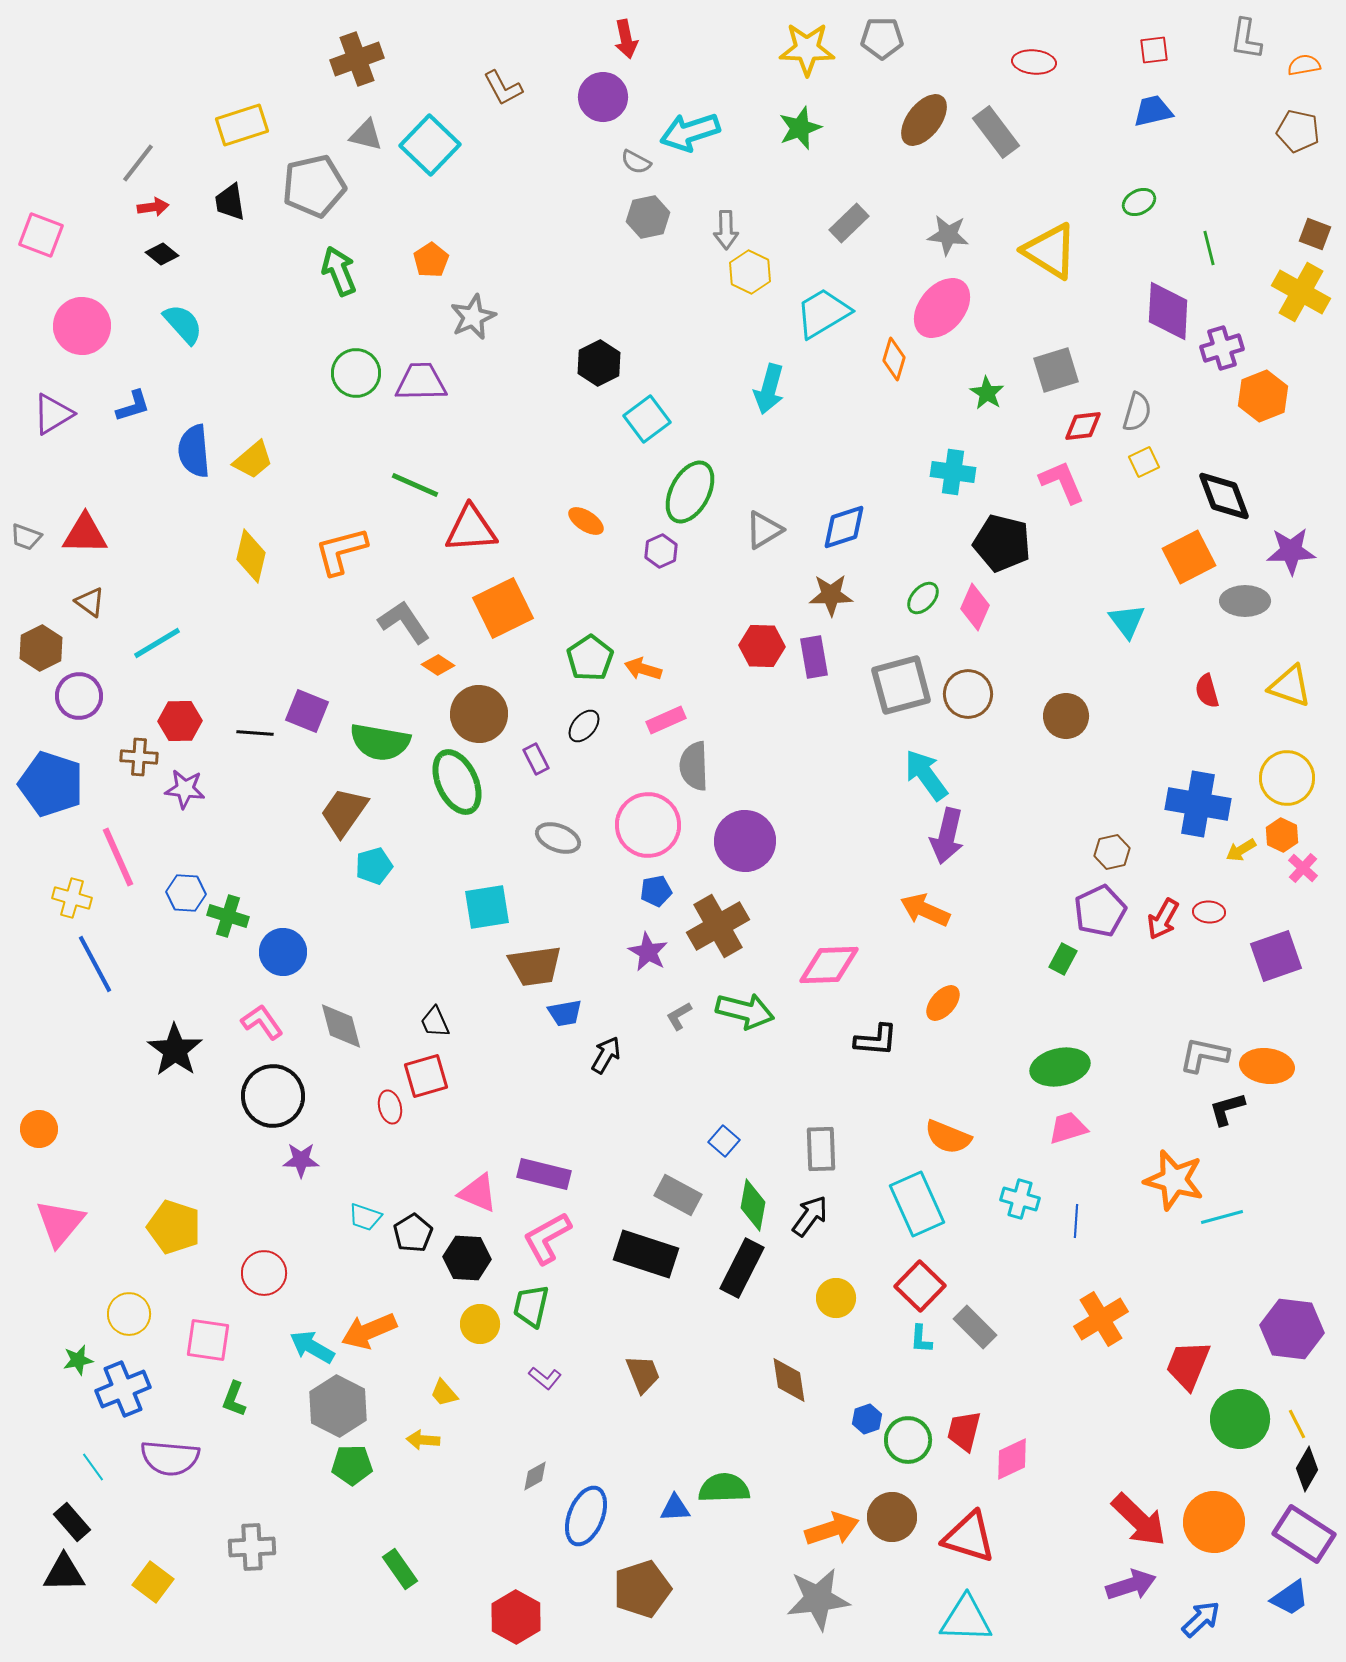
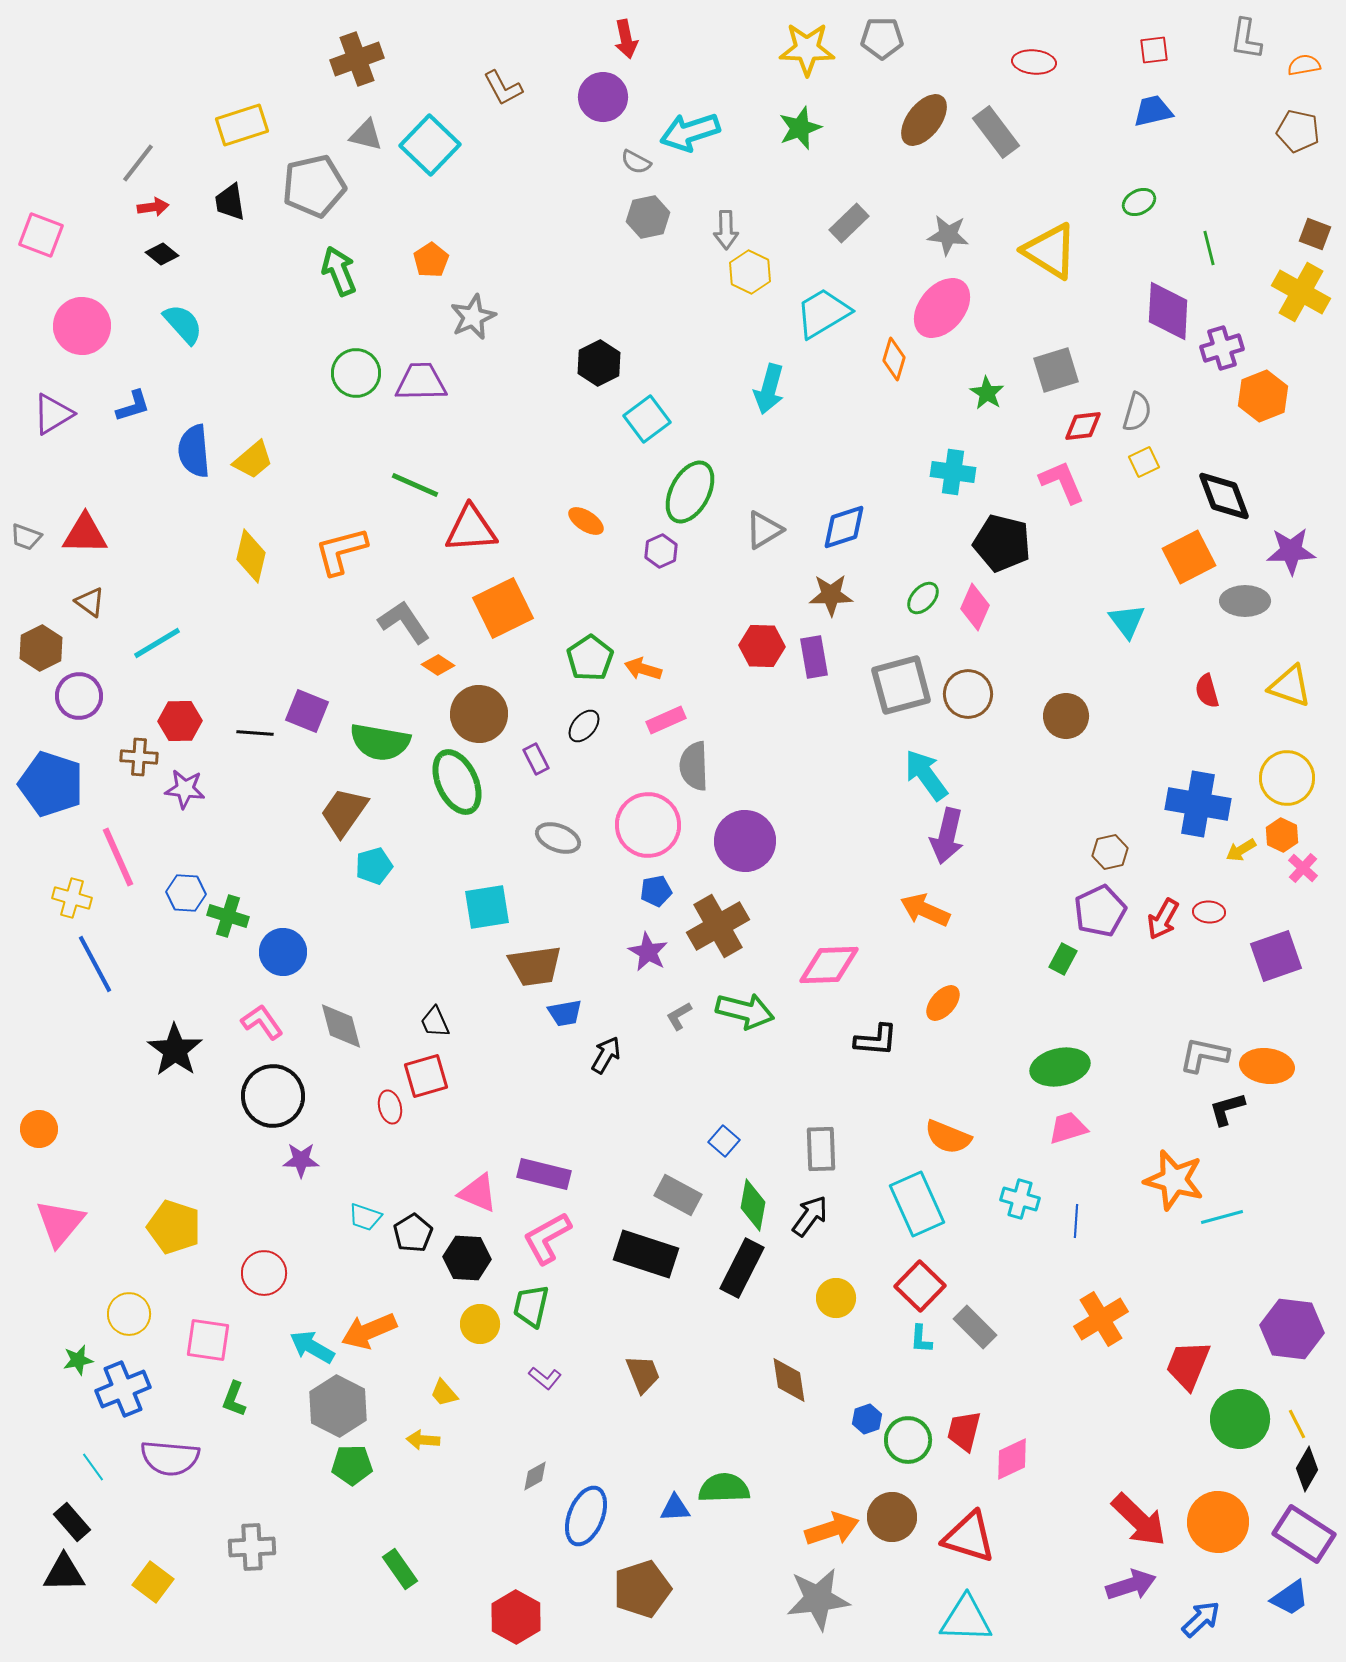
brown hexagon at (1112, 852): moved 2 px left
orange circle at (1214, 1522): moved 4 px right
